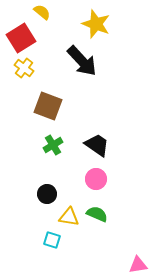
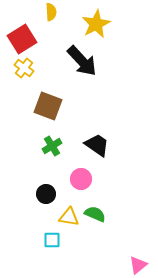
yellow semicircle: moved 9 px right; rotated 48 degrees clockwise
yellow star: rotated 24 degrees clockwise
red square: moved 1 px right, 1 px down
green cross: moved 1 px left, 1 px down
pink circle: moved 15 px left
black circle: moved 1 px left
green semicircle: moved 2 px left
cyan square: rotated 18 degrees counterclockwise
pink triangle: rotated 30 degrees counterclockwise
